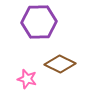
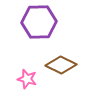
brown diamond: moved 1 px right, 1 px down
